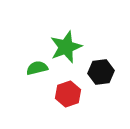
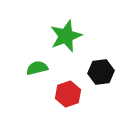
green star: moved 11 px up
